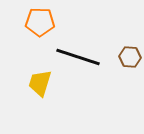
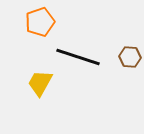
orange pentagon: rotated 20 degrees counterclockwise
yellow trapezoid: rotated 12 degrees clockwise
